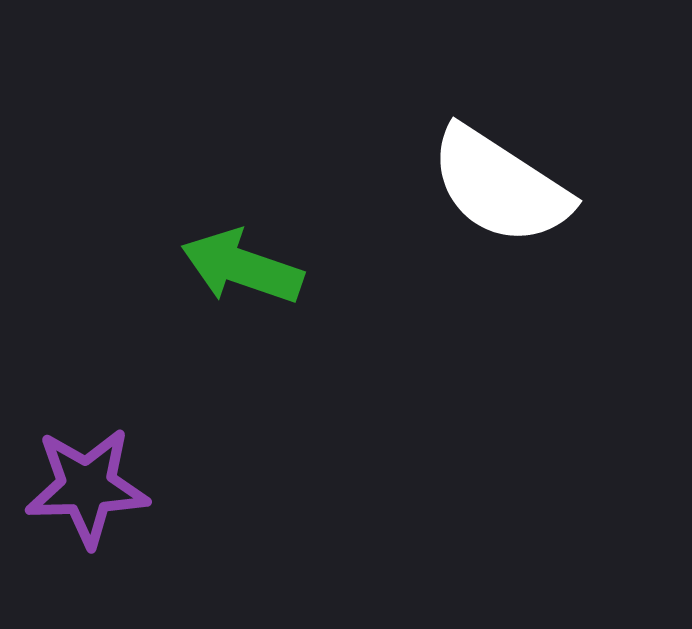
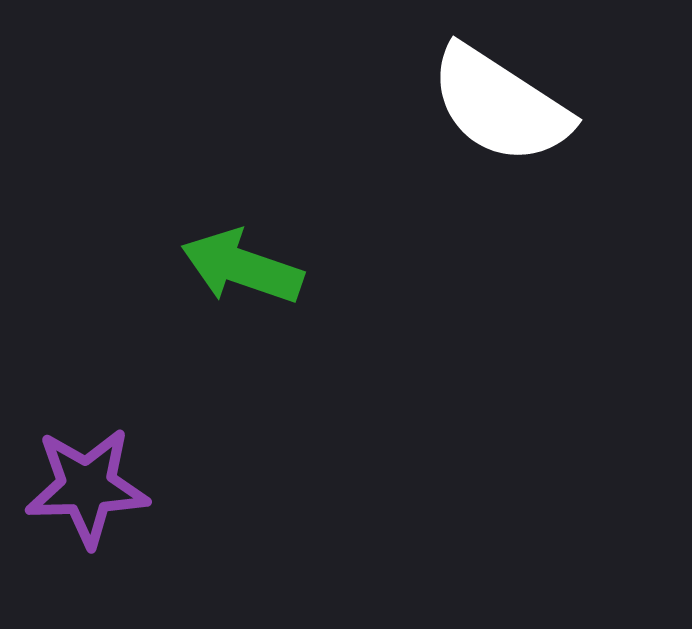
white semicircle: moved 81 px up
